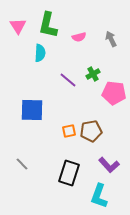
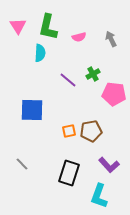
green L-shape: moved 2 px down
pink pentagon: moved 1 px down
